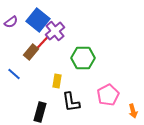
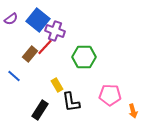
purple semicircle: moved 3 px up
purple cross: rotated 30 degrees counterclockwise
red line: moved 3 px right, 4 px down
brown rectangle: moved 1 px left, 2 px down
green hexagon: moved 1 px right, 1 px up
blue line: moved 2 px down
yellow rectangle: moved 4 px down; rotated 40 degrees counterclockwise
pink pentagon: moved 2 px right; rotated 30 degrees clockwise
black rectangle: moved 2 px up; rotated 18 degrees clockwise
